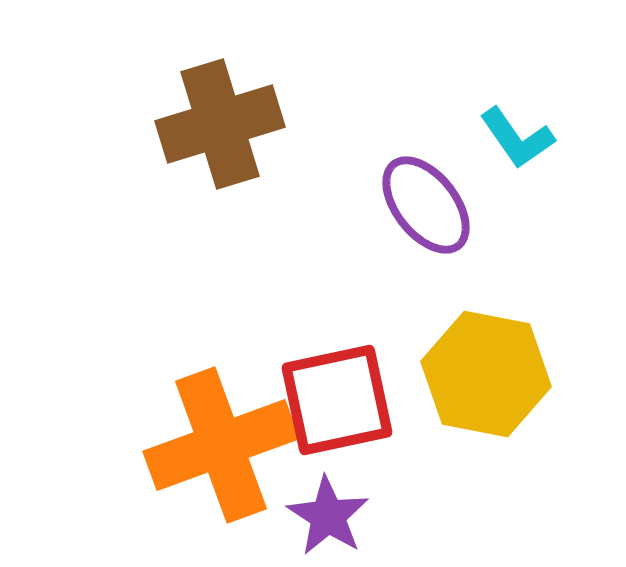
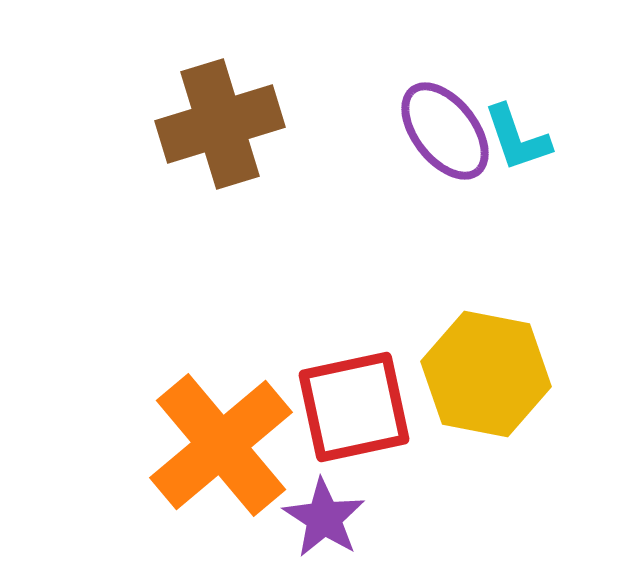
cyan L-shape: rotated 16 degrees clockwise
purple ellipse: moved 19 px right, 74 px up
red square: moved 17 px right, 7 px down
orange cross: rotated 20 degrees counterclockwise
purple star: moved 4 px left, 2 px down
